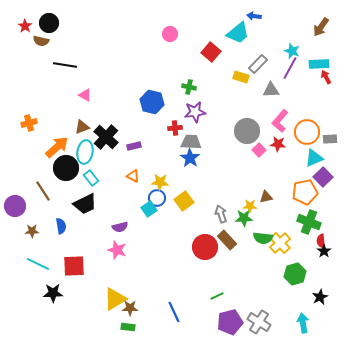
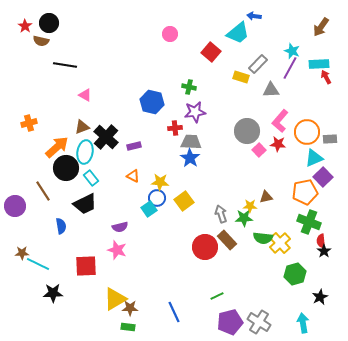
brown star at (32, 231): moved 10 px left, 22 px down
red square at (74, 266): moved 12 px right
